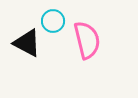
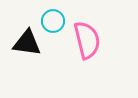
black triangle: rotated 20 degrees counterclockwise
